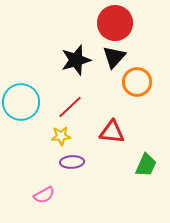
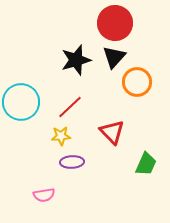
red triangle: rotated 40 degrees clockwise
green trapezoid: moved 1 px up
pink semicircle: rotated 20 degrees clockwise
